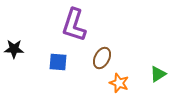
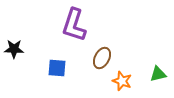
blue square: moved 1 px left, 6 px down
green triangle: rotated 18 degrees clockwise
orange star: moved 3 px right, 2 px up
